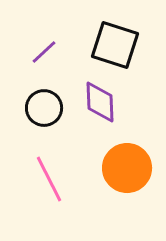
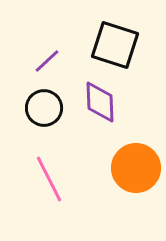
purple line: moved 3 px right, 9 px down
orange circle: moved 9 px right
